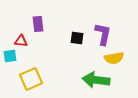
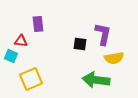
black square: moved 3 px right, 6 px down
cyan square: moved 1 px right; rotated 32 degrees clockwise
